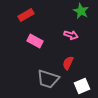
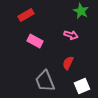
gray trapezoid: moved 3 px left, 2 px down; rotated 50 degrees clockwise
